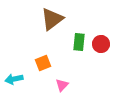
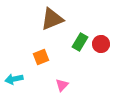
brown triangle: rotated 15 degrees clockwise
green rectangle: moved 1 px right; rotated 24 degrees clockwise
orange square: moved 2 px left, 6 px up
